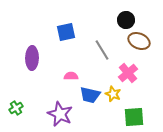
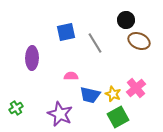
gray line: moved 7 px left, 7 px up
pink cross: moved 8 px right, 15 px down
green square: moved 16 px left; rotated 25 degrees counterclockwise
